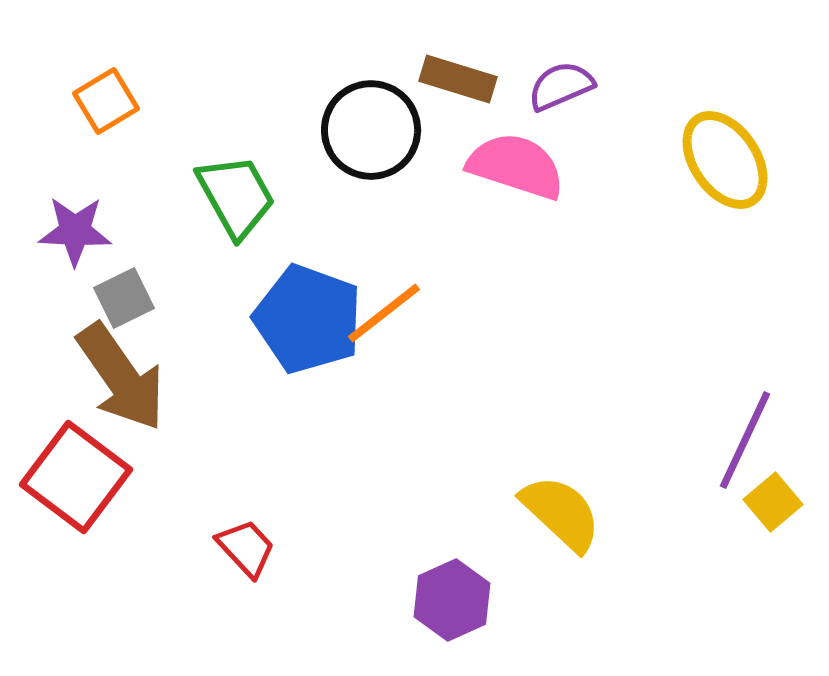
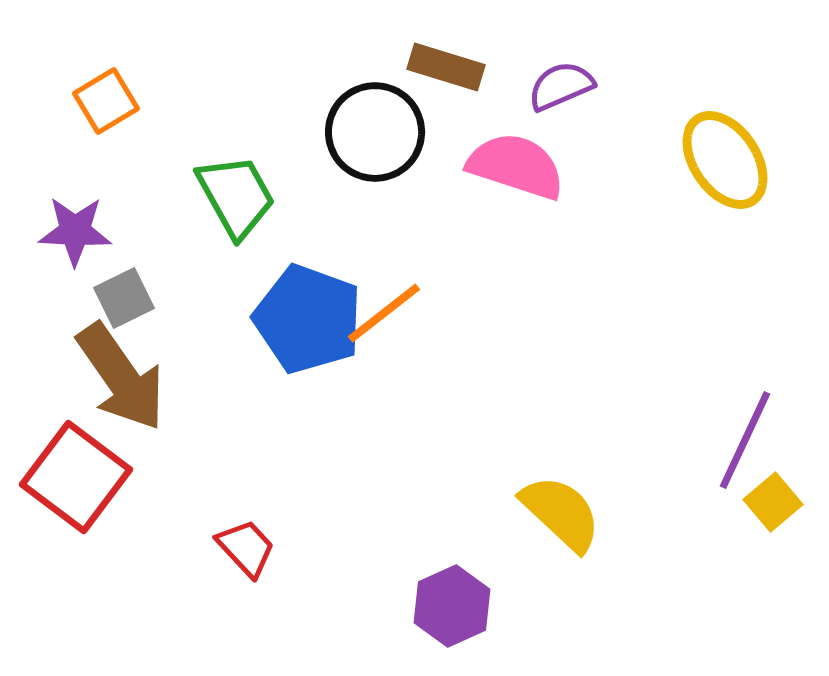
brown rectangle: moved 12 px left, 12 px up
black circle: moved 4 px right, 2 px down
purple hexagon: moved 6 px down
